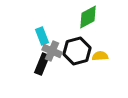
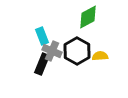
black hexagon: rotated 16 degrees counterclockwise
